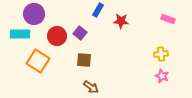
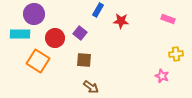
red circle: moved 2 px left, 2 px down
yellow cross: moved 15 px right
